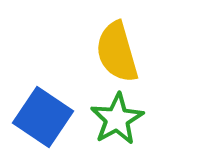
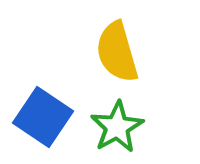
green star: moved 8 px down
